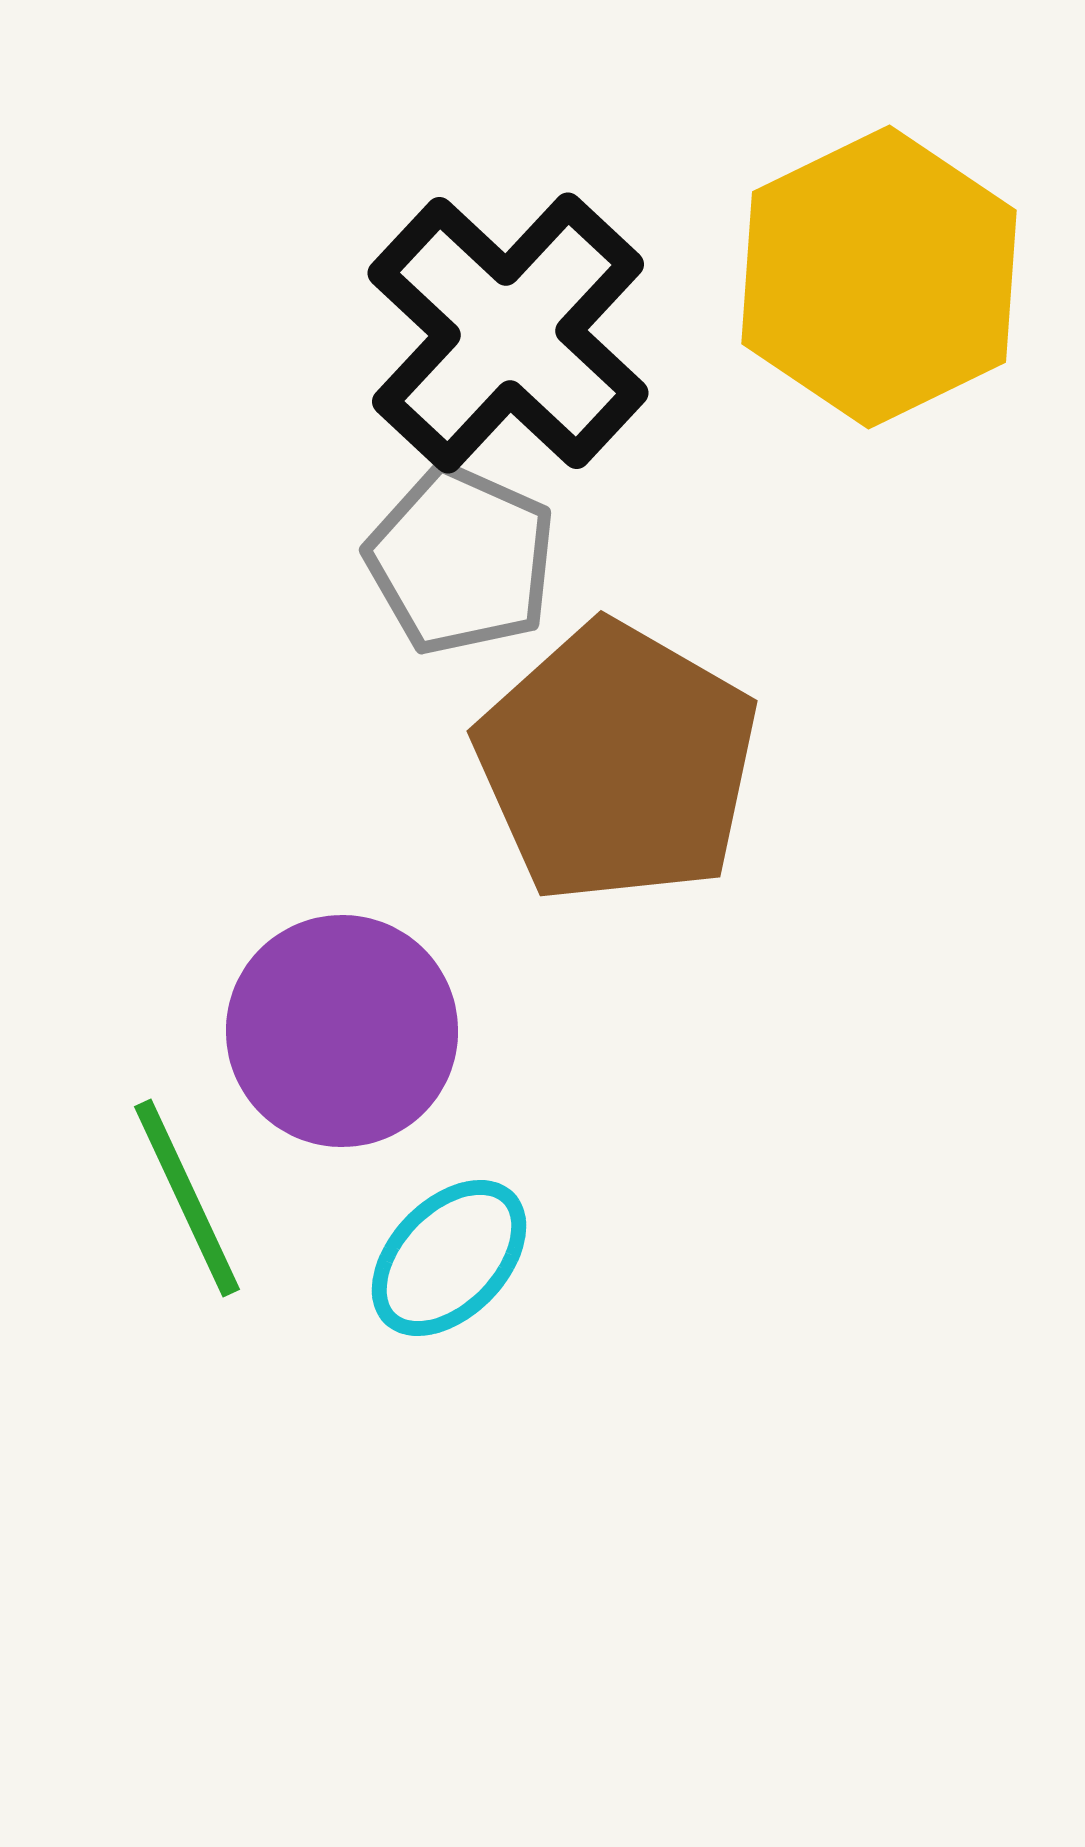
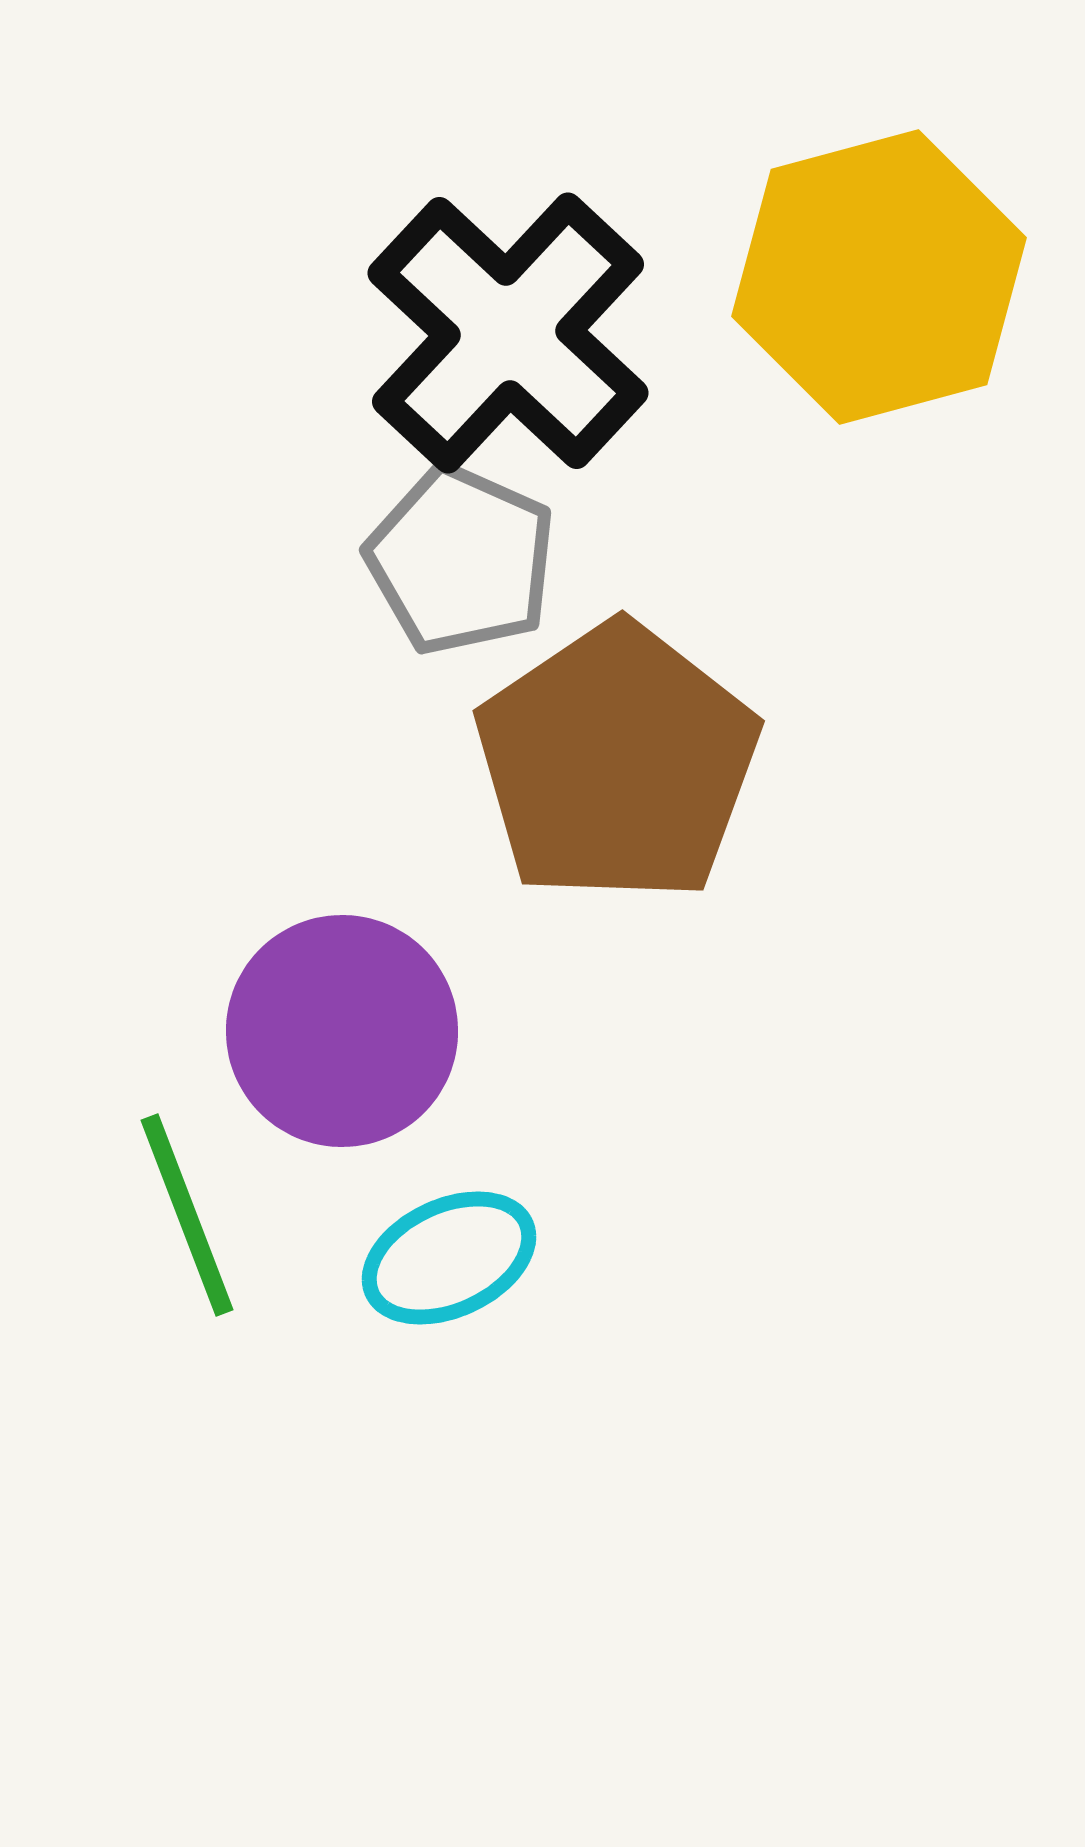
yellow hexagon: rotated 11 degrees clockwise
brown pentagon: rotated 8 degrees clockwise
green line: moved 17 px down; rotated 4 degrees clockwise
cyan ellipse: rotated 21 degrees clockwise
